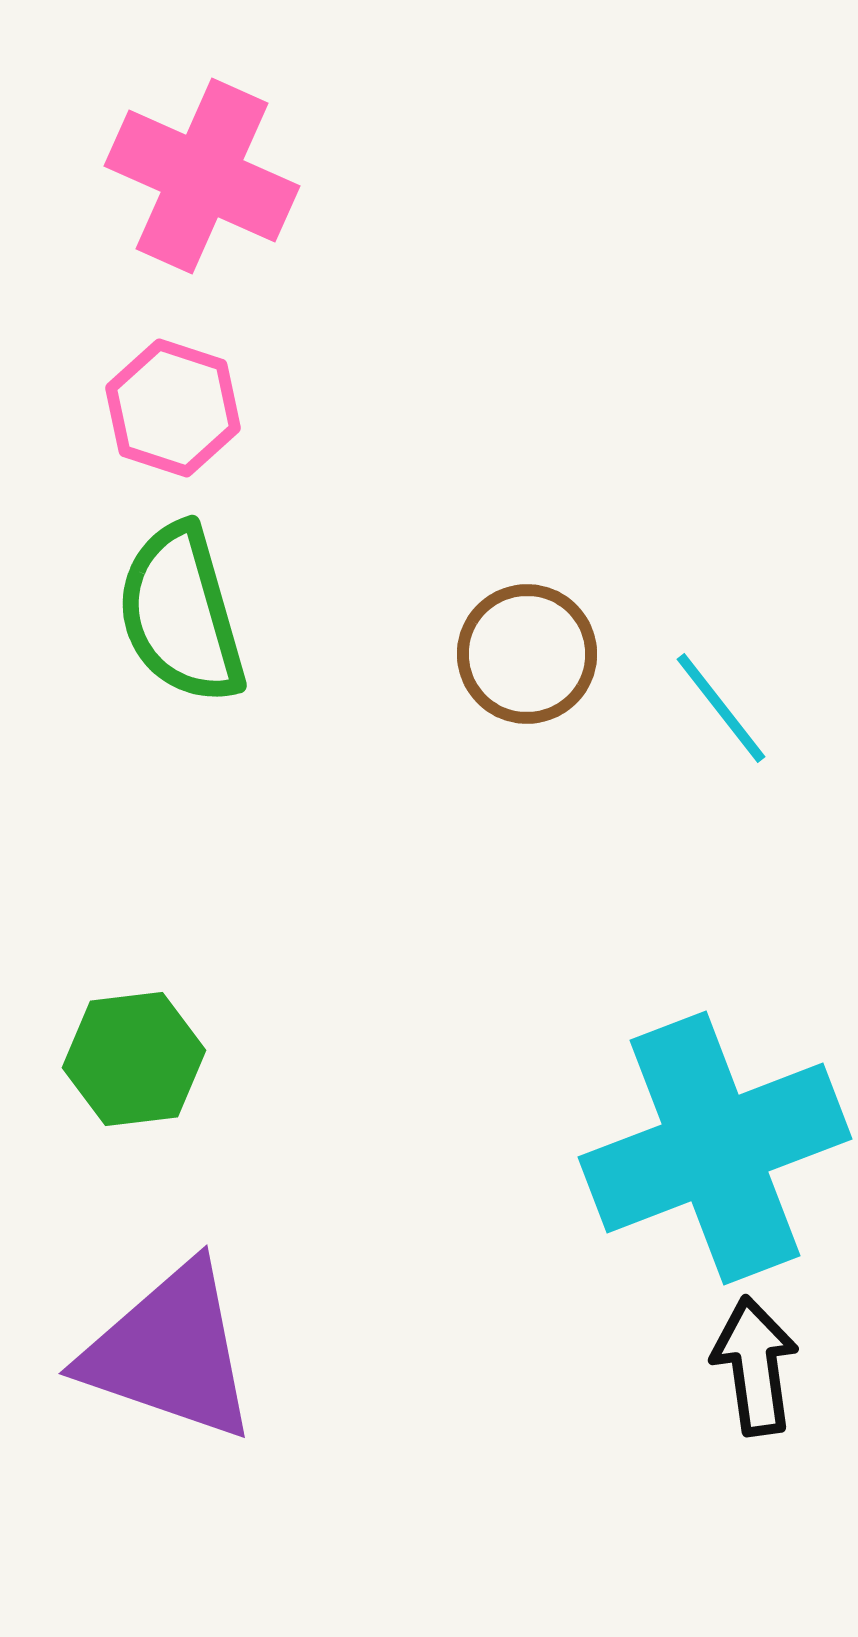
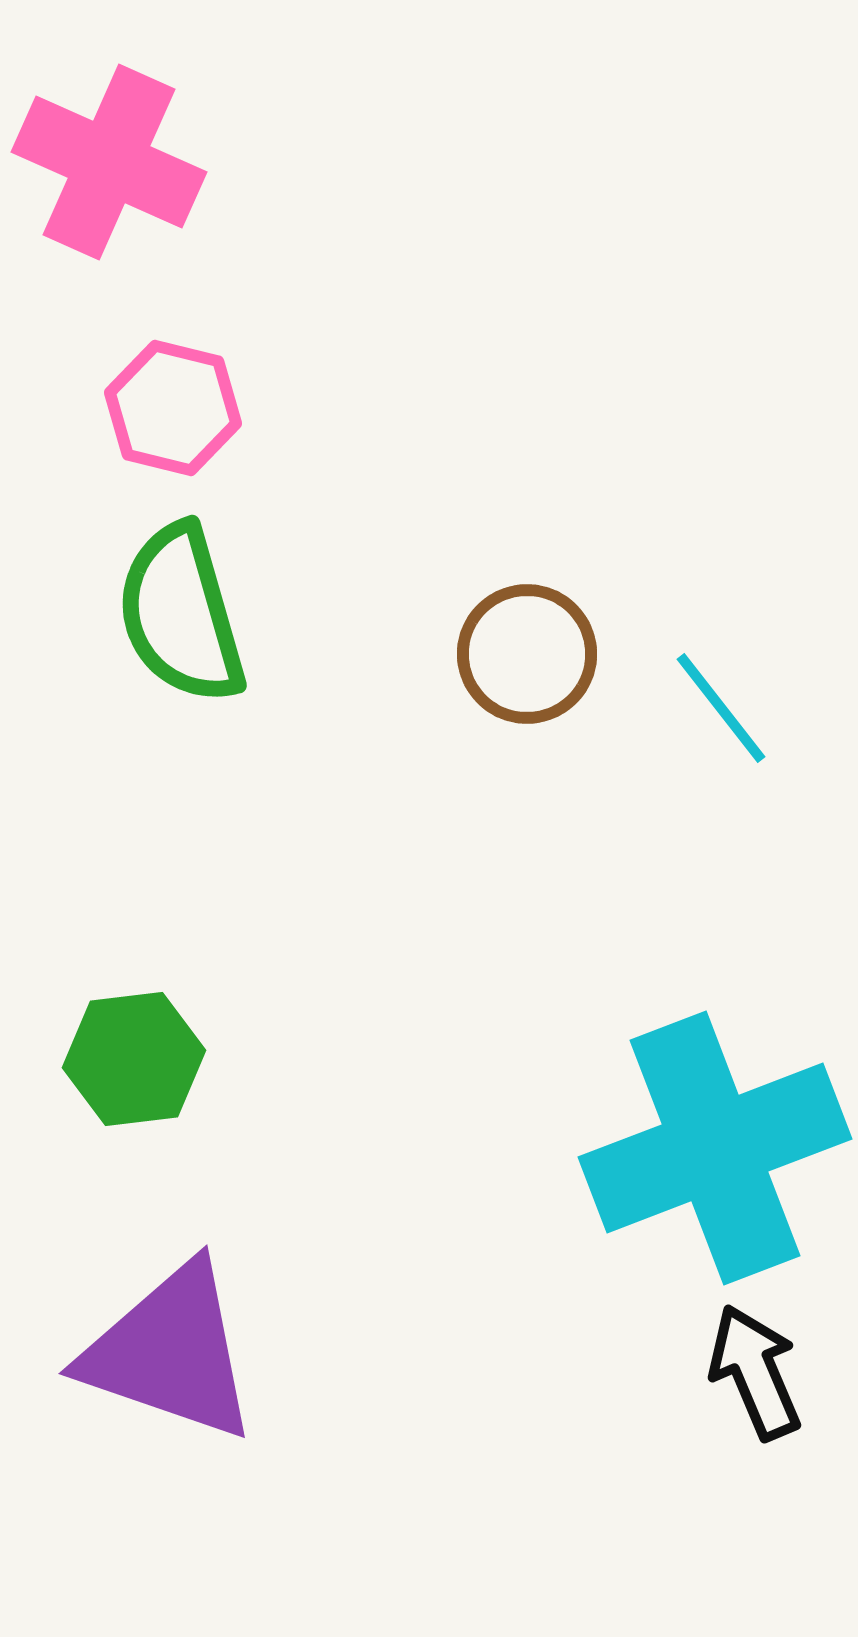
pink cross: moved 93 px left, 14 px up
pink hexagon: rotated 4 degrees counterclockwise
black arrow: moved 6 px down; rotated 15 degrees counterclockwise
